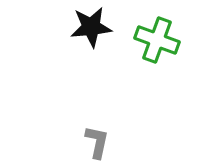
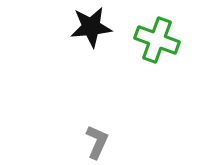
gray L-shape: rotated 12 degrees clockwise
